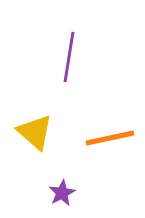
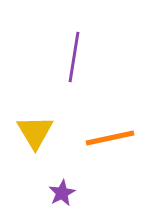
purple line: moved 5 px right
yellow triangle: rotated 18 degrees clockwise
